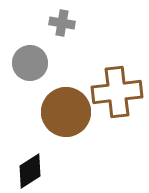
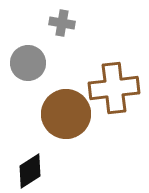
gray circle: moved 2 px left
brown cross: moved 3 px left, 4 px up
brown circle: moved 2 px down
